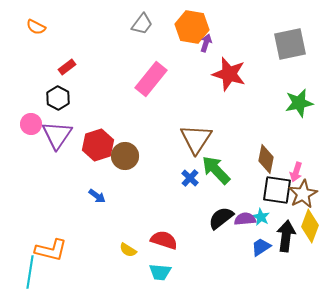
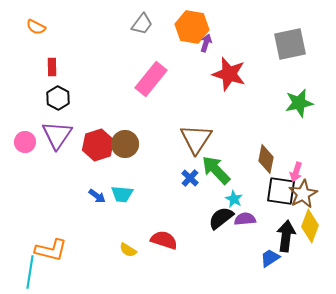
red rectangle: moved 15 px left; rotated 54 degrees counterclockwise
pink circle: moved 6 px left, 18 px down
brown circle: moved 12 px up
black square: moved 4 px right, 1 px down
cyan star: moved 27 px left, 18 px up
blue trapezoid: moved 9 px right, 11 px down
cyan trapezoid: moved 38 px left, 78 px up
